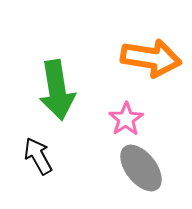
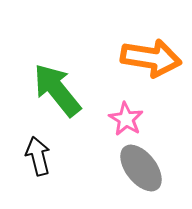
green arrow: rotated 150 degrees clockwise
pink star: rotated 8 degrees counterclockwise
black arrow: rotated 15 degrees clockwise
